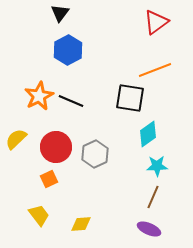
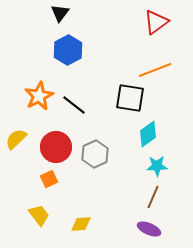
black line: moved 3 px right, 4 px down; rotated 15 degrees clockwise
